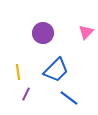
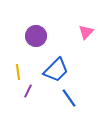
purple circle: moved 7 px left, 3 px down
purple line: moved 2 px right, 3 px up
blue line: rotated 18 degrees clockwise
